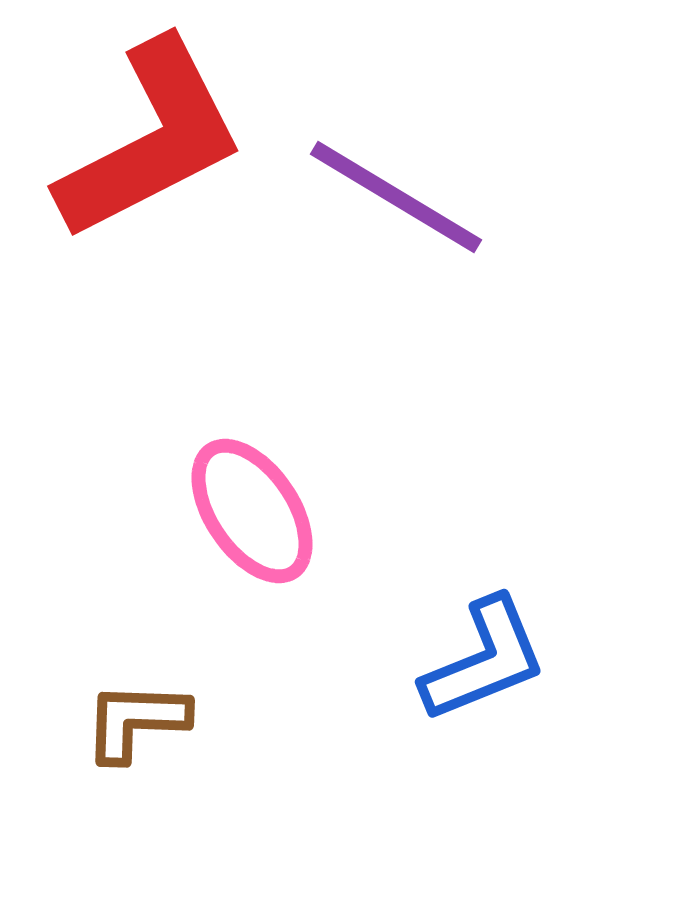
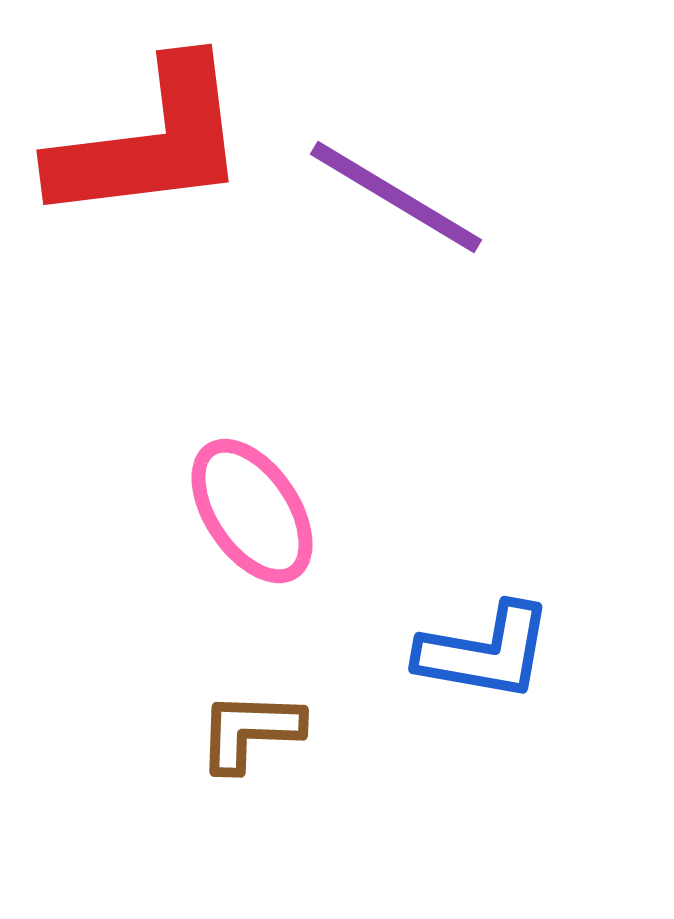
red L-shape: moved 1 px left, 2 px down; rotated 20 degrees clockwise
blue L-shape: moved 1 px right, 8 px up; rotated 32 degrees clockwise
brown L-shape: moved 114 px right, 10 px down
